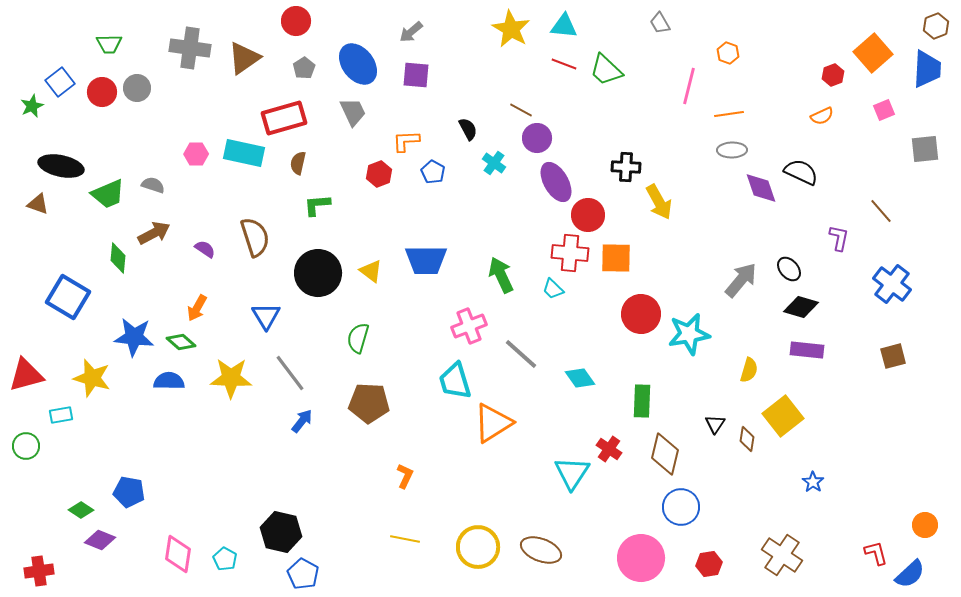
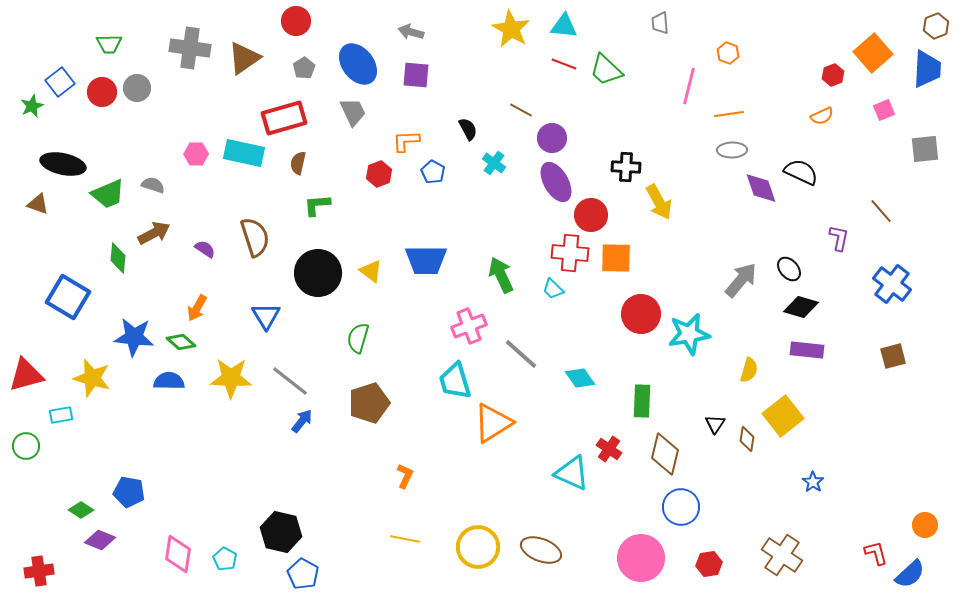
gray trapezoid at (660, 23): rotated 25 degrees clockwise
gray arrow at (411, 32): rotated 55 degrees clockwise
purple circle at (537, 138): moved 15 px right
black ellipse at (61, 166): moved 2 px right, 2 px up
red circle at (588, 215): moved 3 px right
gray line at (290, 373): moved 8 px down; rotated 15 degrees counterclockwise
brown pentagon at (369, 403): rotated 21 degrees counterclockwise
cyan triangle at (572, 473): rotated 39 degrees counterclockwise
